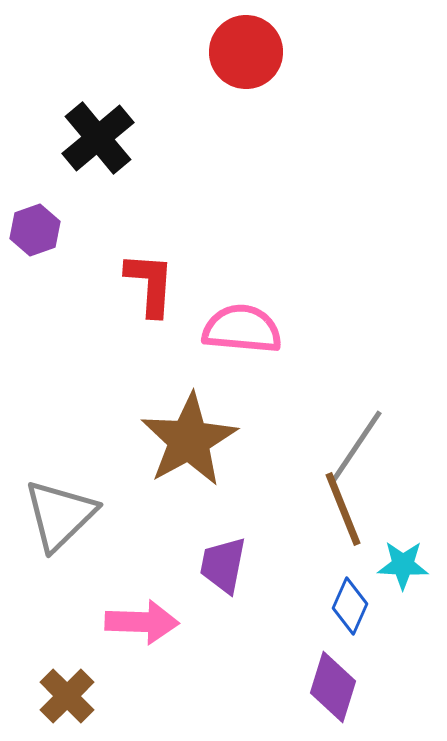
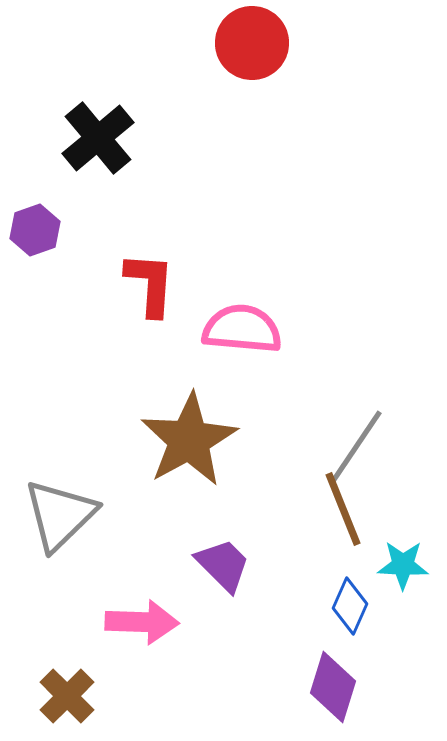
red circle: moved 6 px right, 9 px up
purple trapezoid: rotated 124 degrees clockwise
